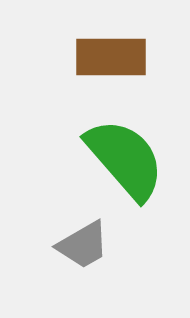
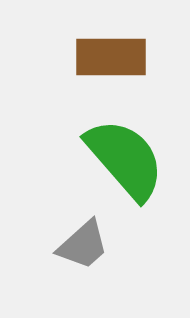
gray trapezoid: rotated 12 degrees counterclockwise
